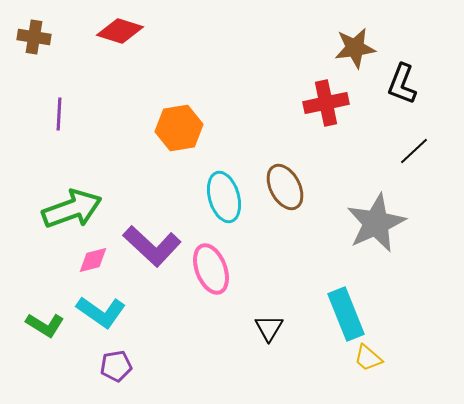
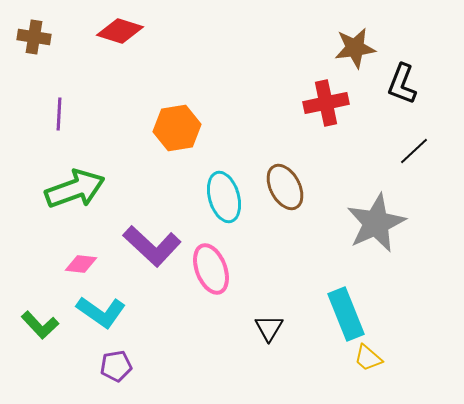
orange hexagon: moved 2 px left
green arrow: moved 3 px right, 20 px up
pink diamond: moved 12 px left, 4 px down; rotated 20 degrees clockwise
green L-shape: moved 5 px left; rotated 15 degrees clockwise
